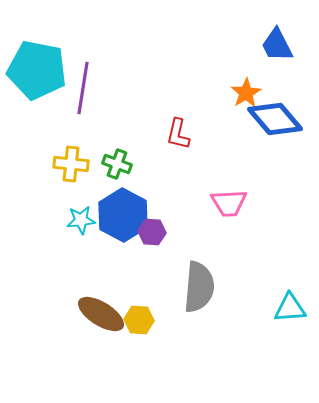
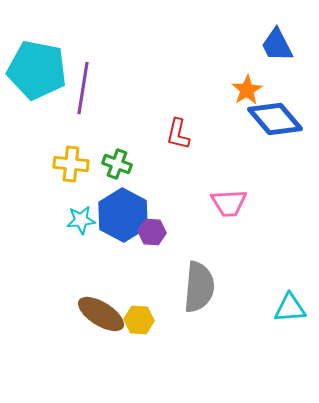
orange star: moved 1 px right, 3 px up
